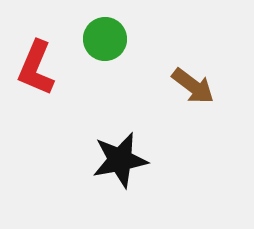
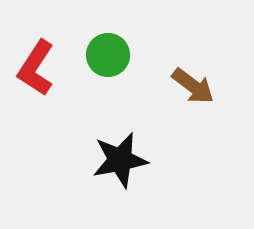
green circle: moved 3 px right, 16 px down
red L-shape: rotated 10 degrees clockwise
